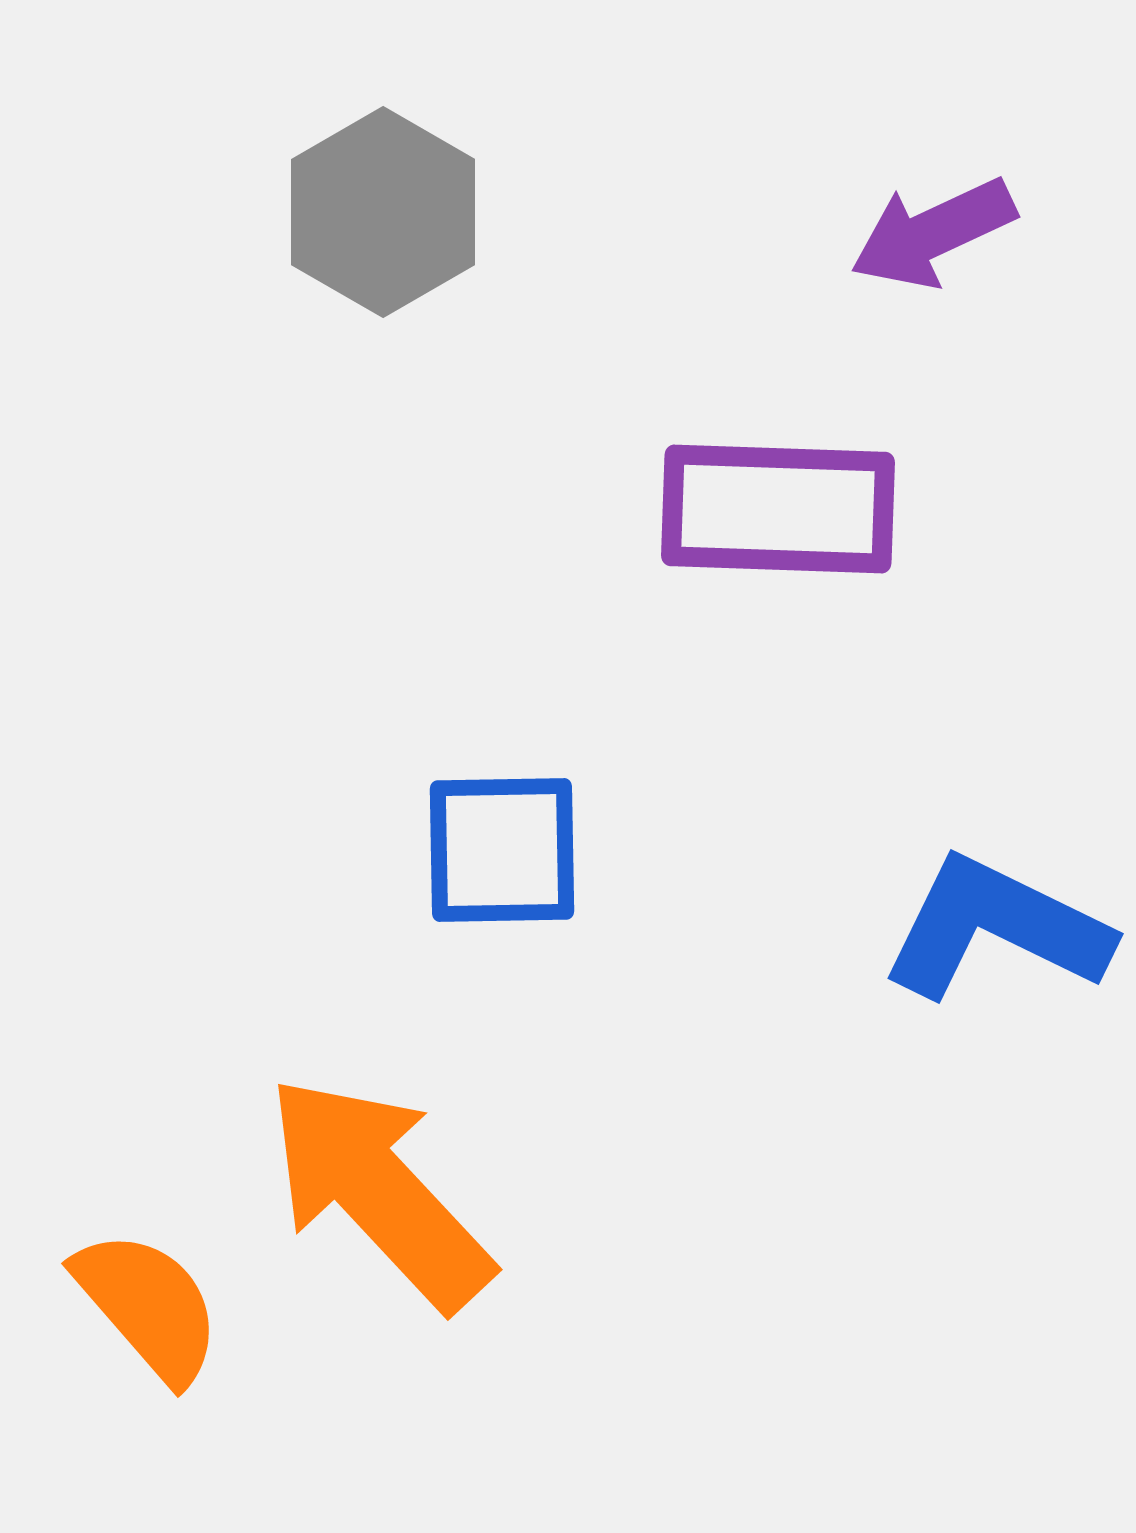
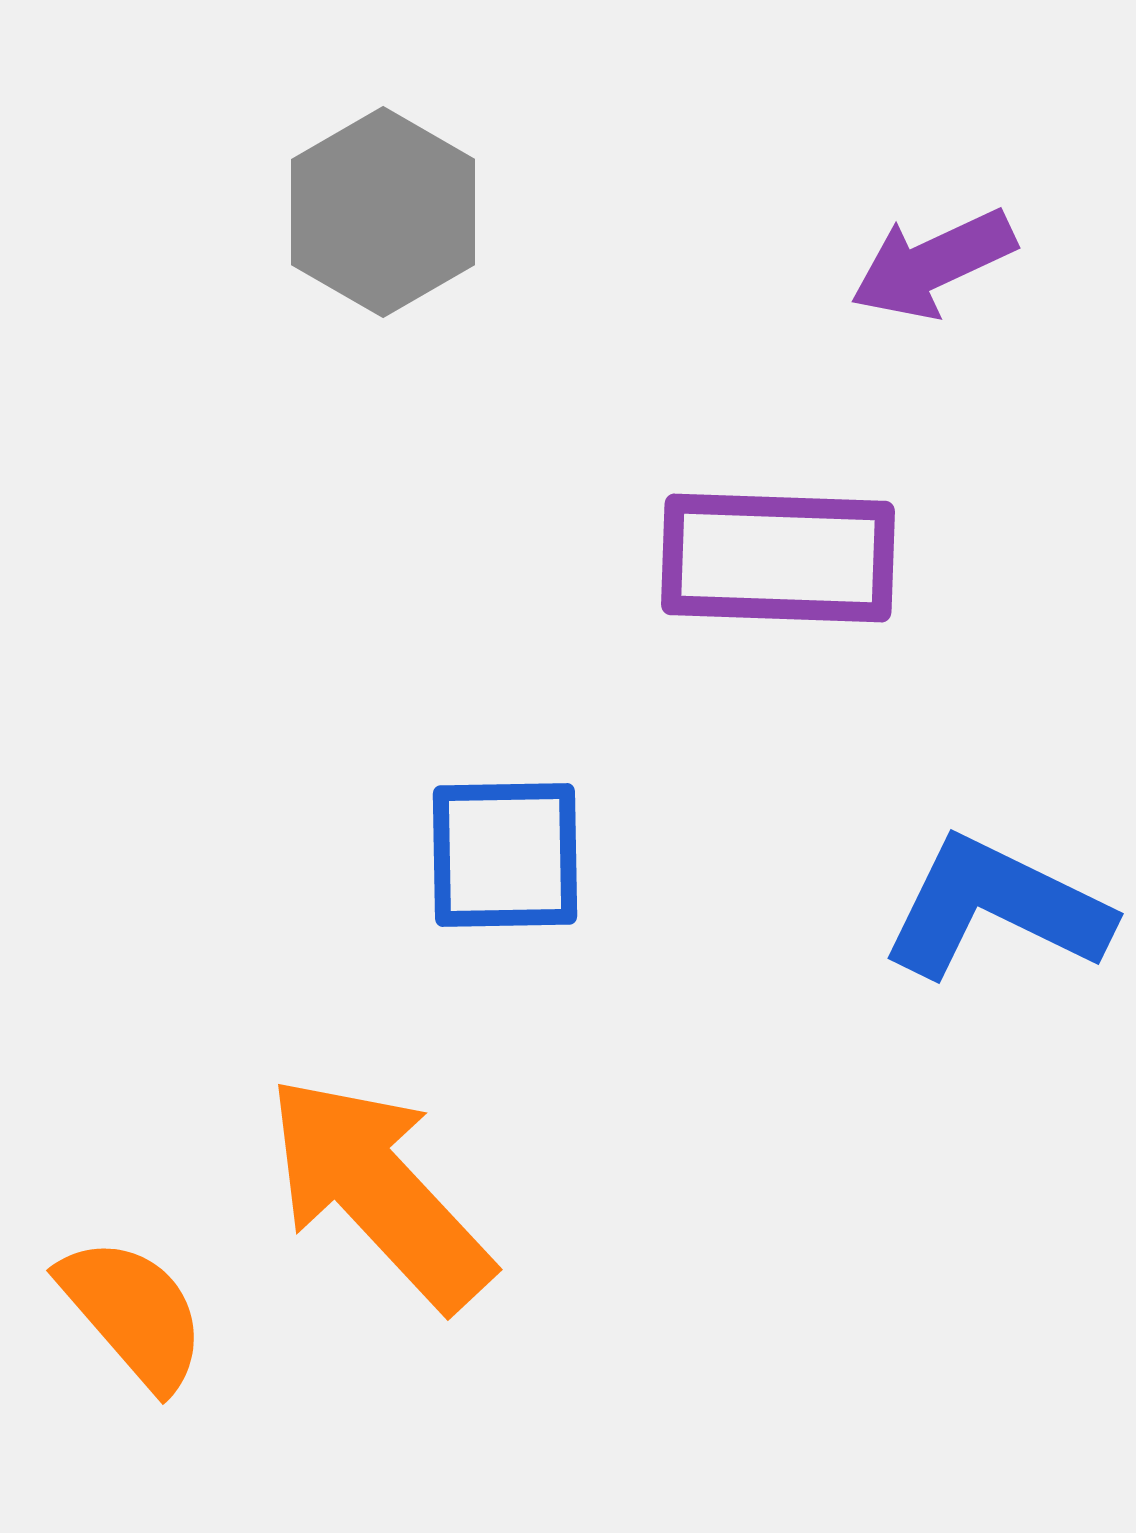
purple arrow: moved 31 px down
purple rectangle: moved 49 px down
blue square: moved 3 px right, 5 px down
blue L-shape: moved 20 px up
orange semicircle: moved 15 px left, 7 px down
